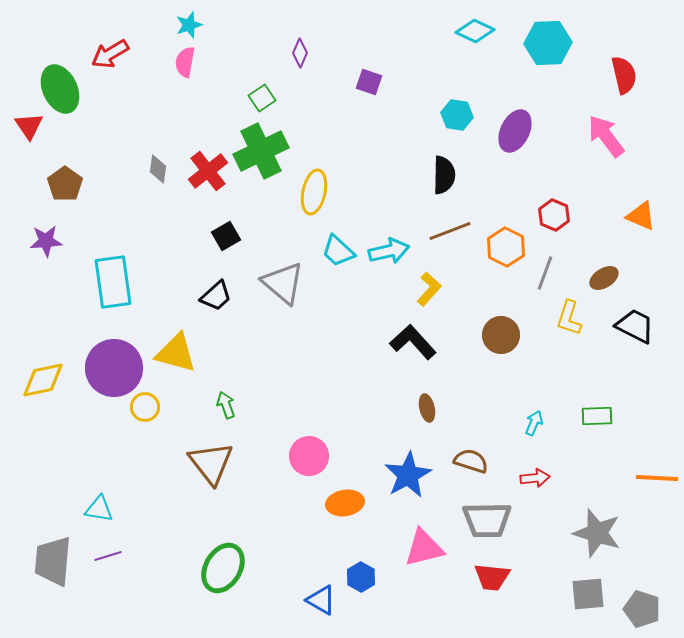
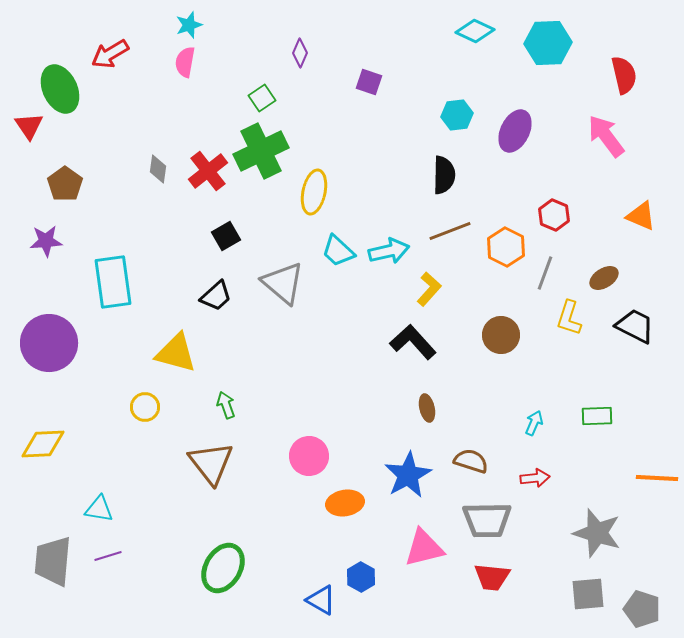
cyan hexagon at (457, 115): rotated 16 degrees counterclockwise
purple circle at (114, 368): moved 65 px left, 25 px up
yellow diamond at (43, 380): moved 64 px down; rotated 9 degrees clockwise
